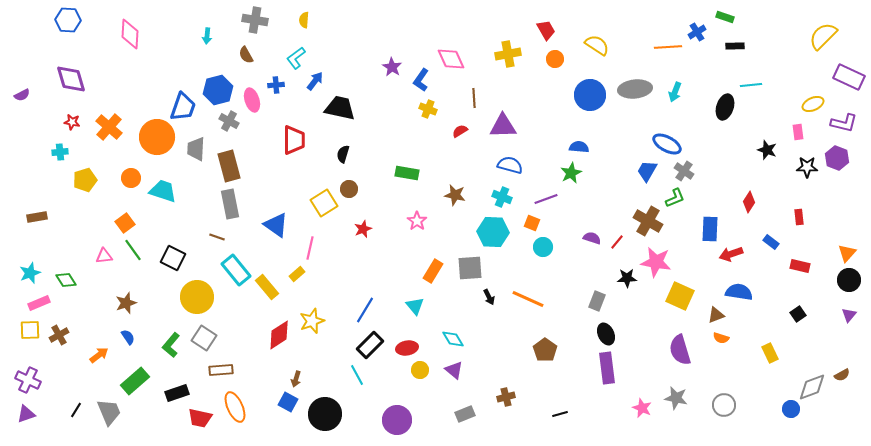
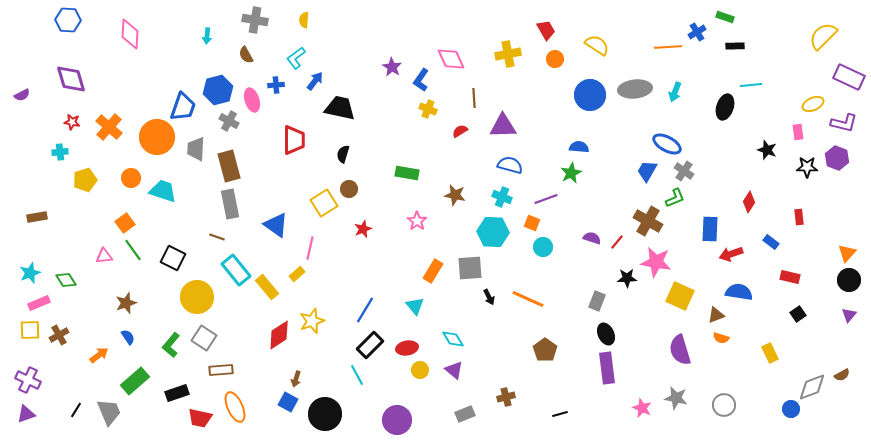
red rectangle at (800, 266): moved 10 px left, 11 px down
